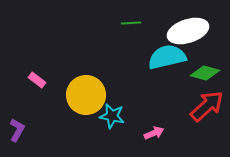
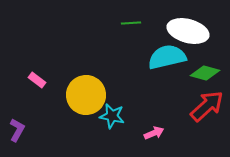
white ellipse: rotated 33 degrees clockwise
